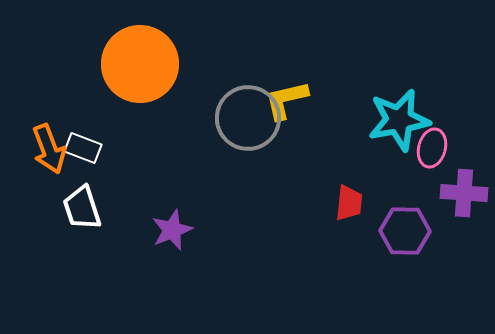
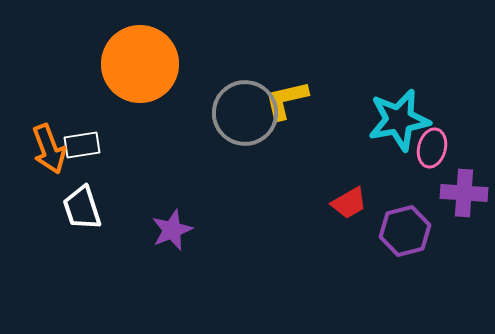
gray circle: moved 3 px left, 5 px up
white rectangle: moved 1 px left, 3 px up; rotated 30 degrees counterclockwise
red trapezoid: rotated 54 degrees clockwise
purple hexagon: rotated 15 degrees counterclockwise
